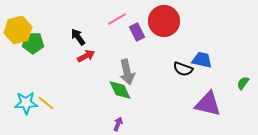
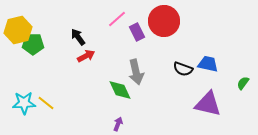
pink line: rotated 12 degrees counterclockwise
green pentagon: moved 1 px down
blue trapezoid: moved 6 px right, 4 px down
gray arrow: moved 9 px right
cyan star: moved 2 px left
